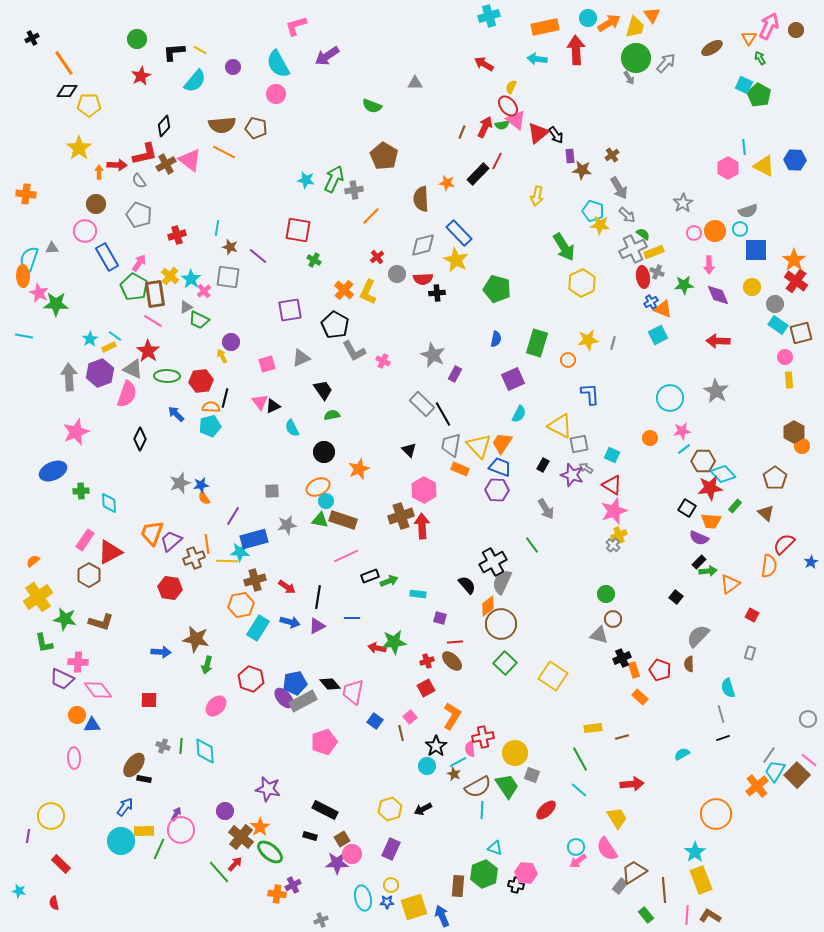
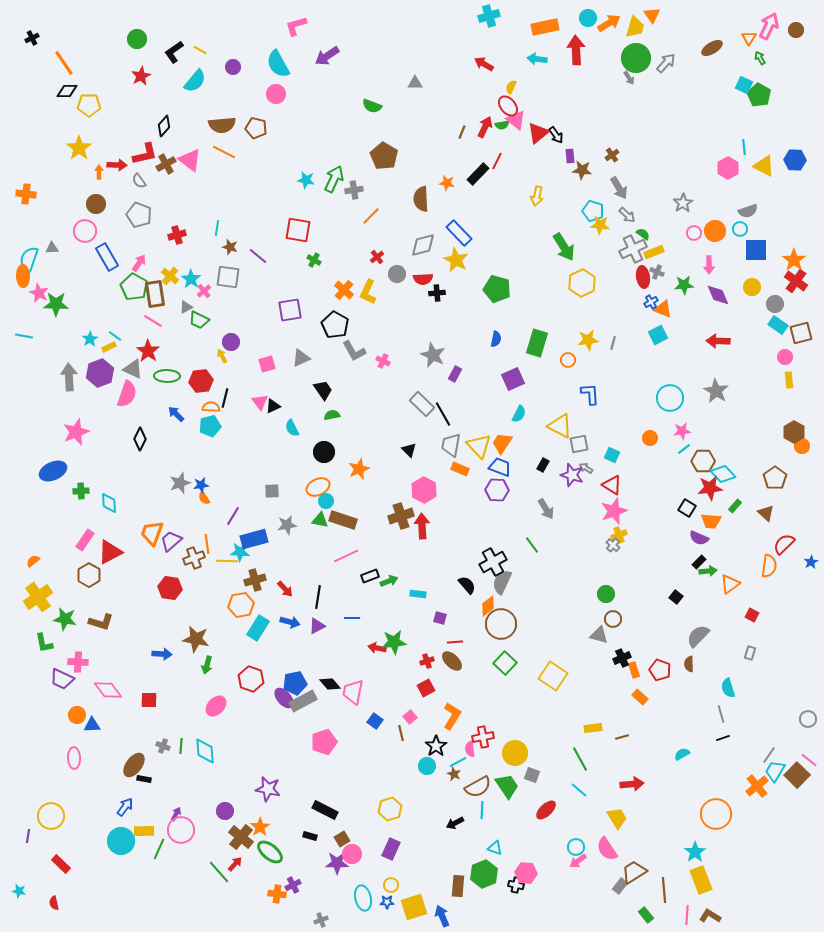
black L-shape at (174, 52): rotated 30 degrees counterclockwise
red arrow at (287, 587): moved 2 px left, 2 px down; rotated 12 degrees clockwise
blue arrow at (161, 652): moved 1 px right, 2 px down
pink diamond at (98, 690): moved 10 px right
black arrow at (423, 809): moved 32 px right, 14 px down
